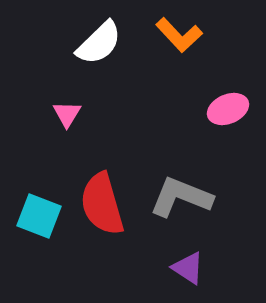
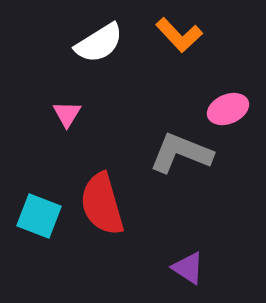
white semicircle: rotated 12 degrees clockwise
gray L-shape: moved 44 px up
